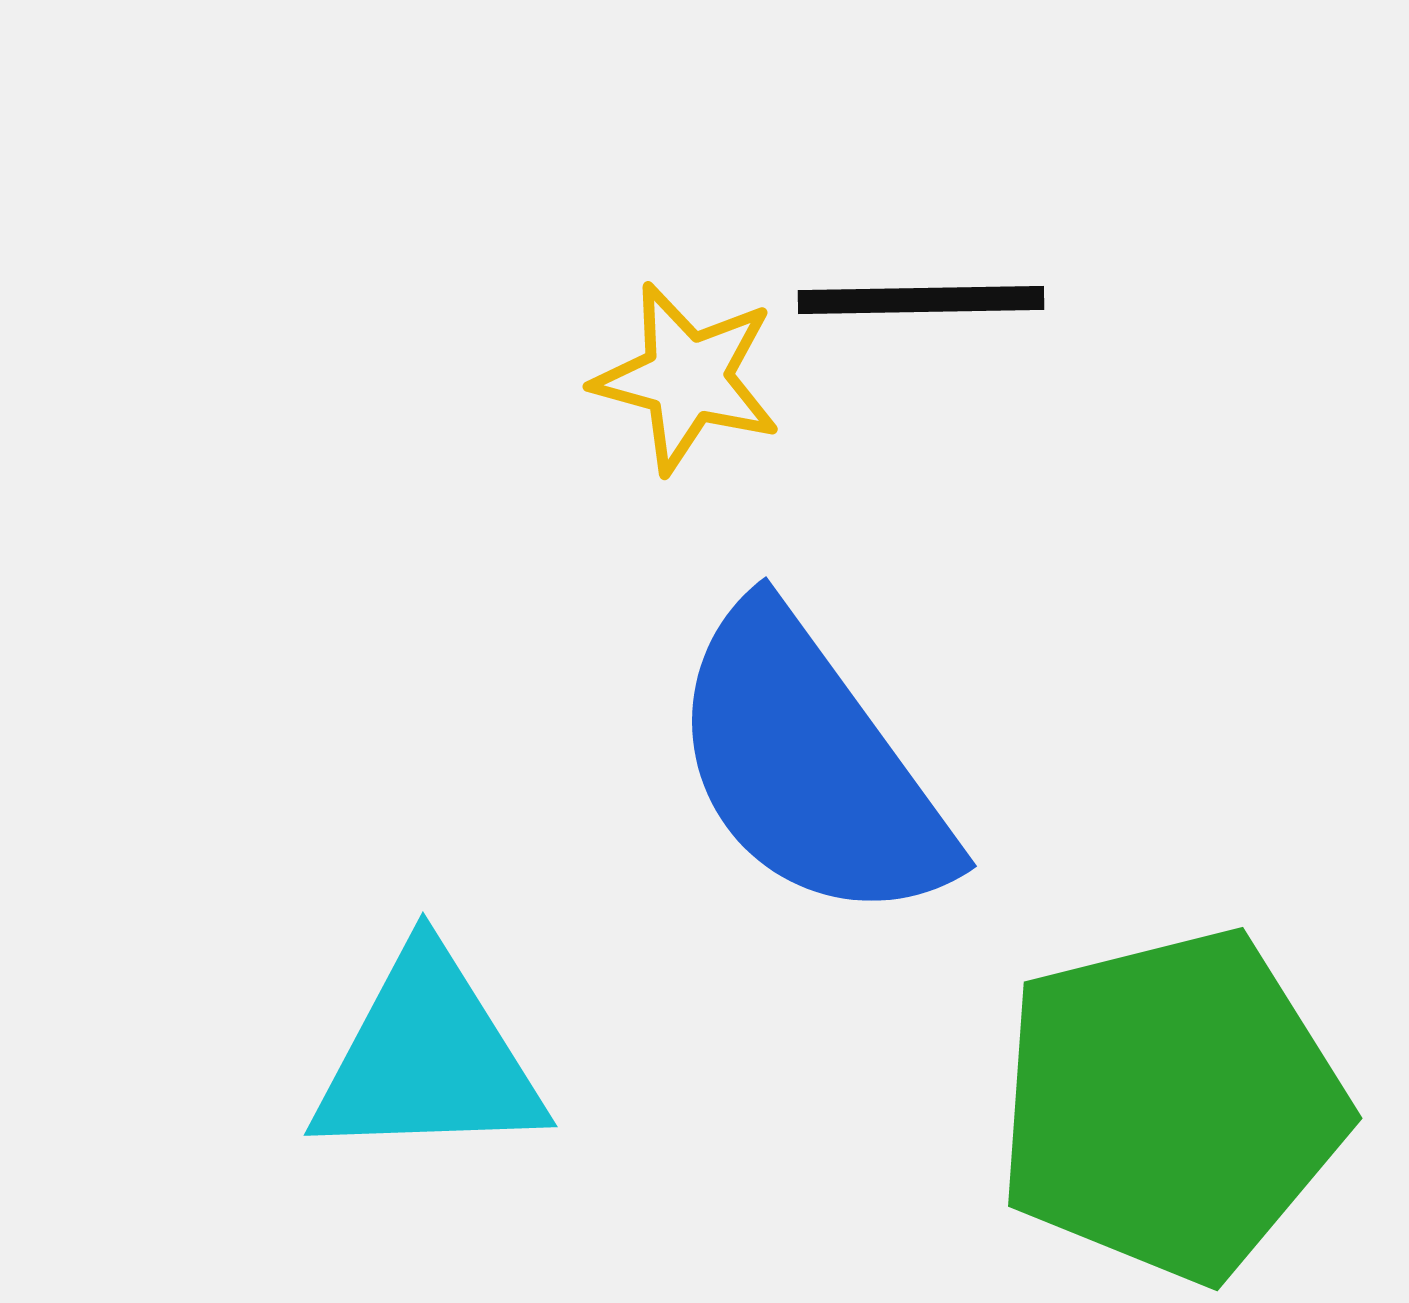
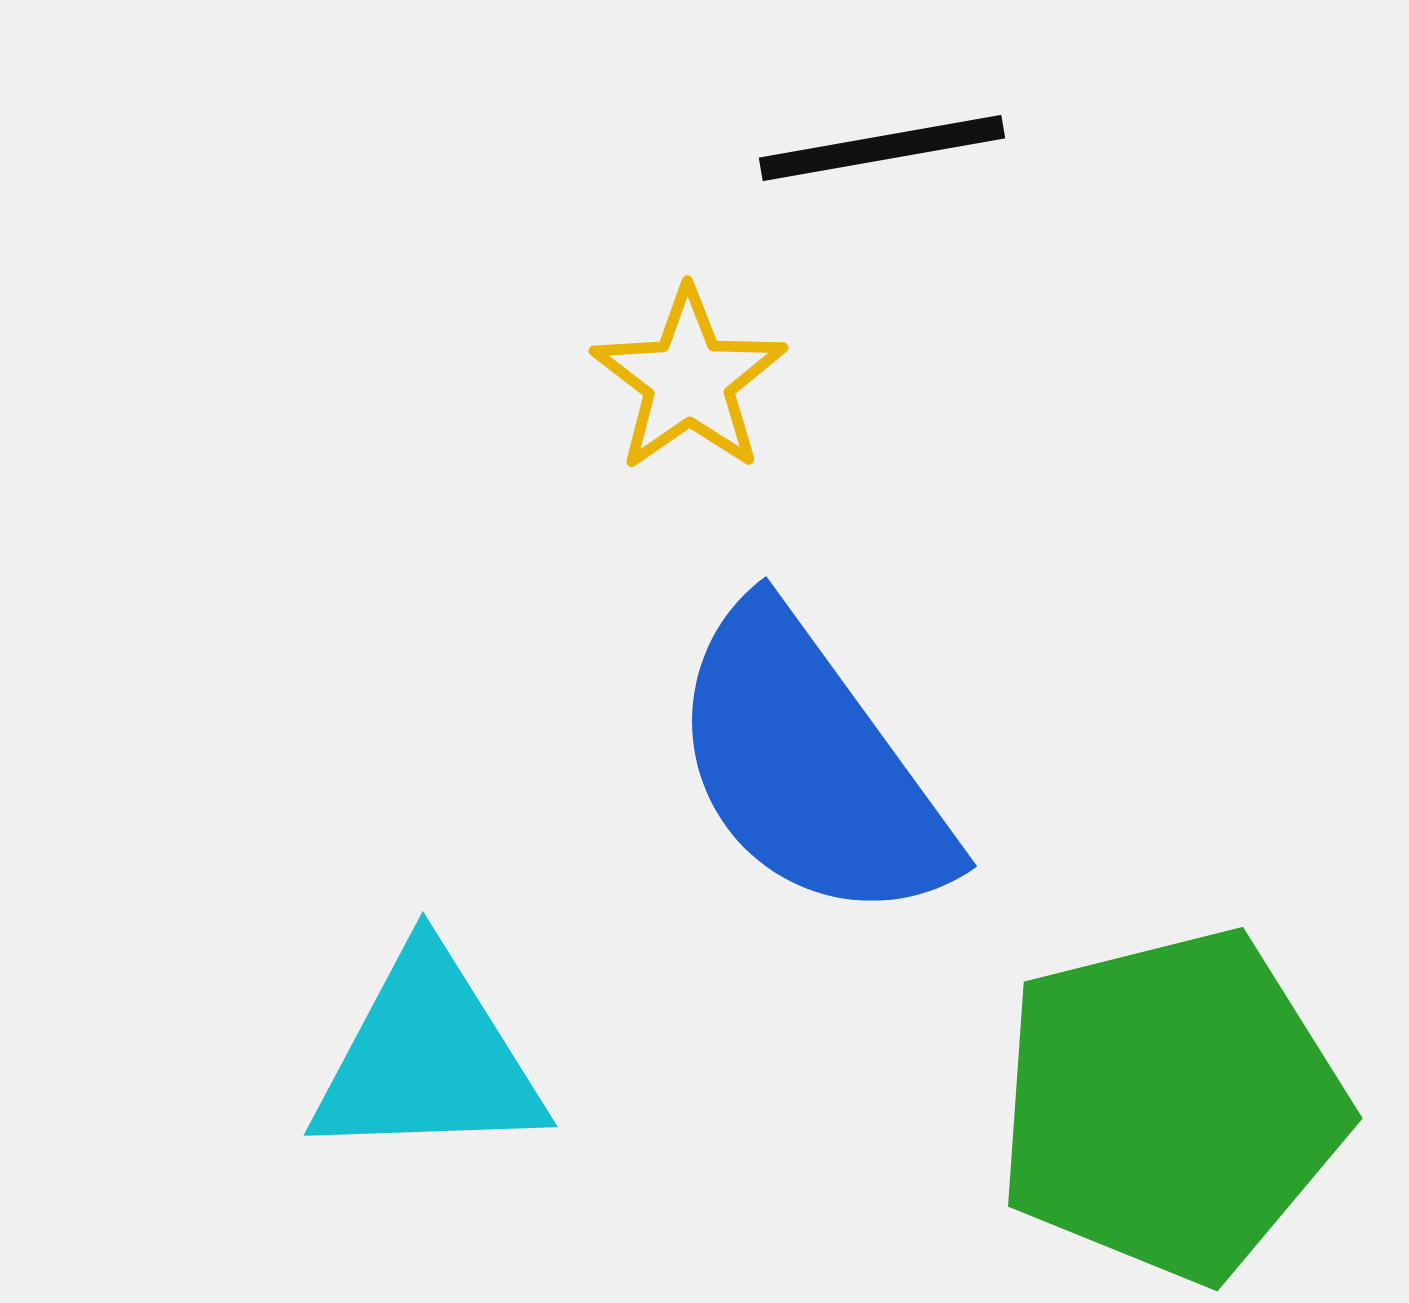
black line: moved 39 px left, 152 px up; rotated 9 degrees counterclockwise
yellow star: moved 2 px right, 2 px down; rotated 22 degrees clockwise
